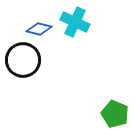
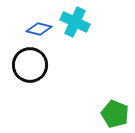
black circle: moved 7 px right, 5 px down
